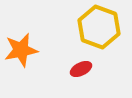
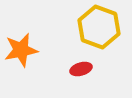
red ellipse: rotated 10 degrees clockwise
